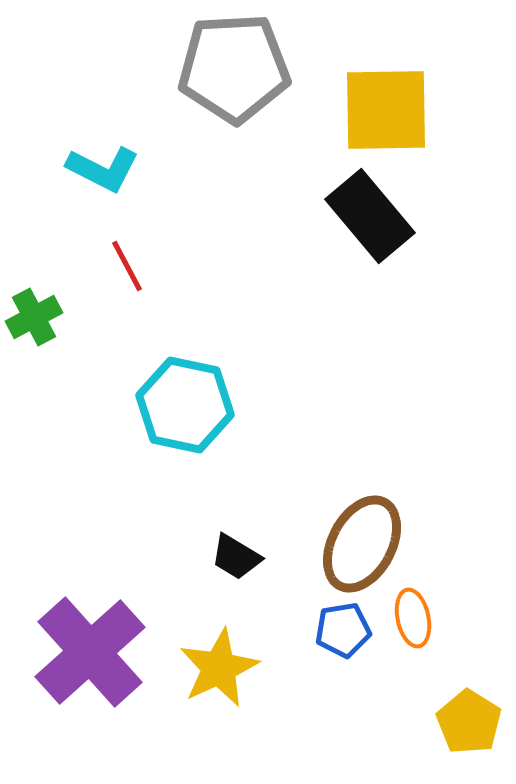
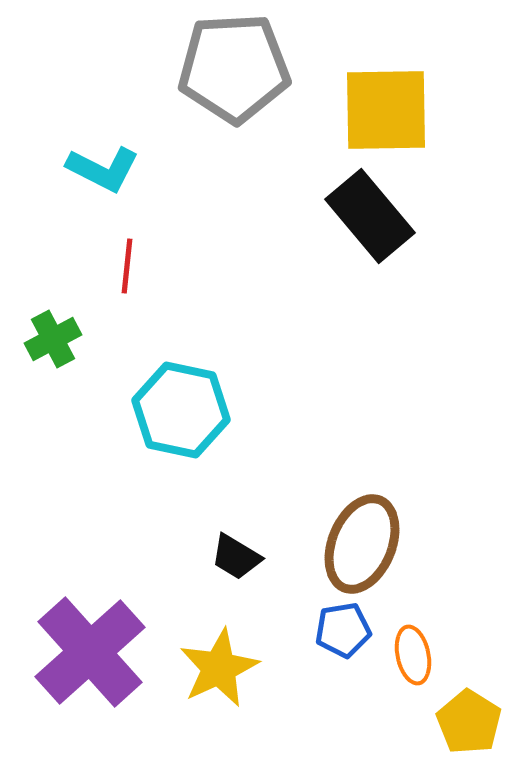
red line: rotated 34 degrees clockwise
green cross: moved 19 px right, 22 px down
cyan hexagon: moved 4 px left, 5 px down
brown ellipse: rotated 6 degrees counterclockwise
orange ellipse: moved 37 px down
